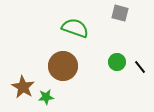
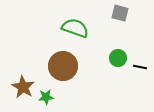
green circle: moved 1 px right, 4 px up
black line: rotated 40 degrees counterclockwise
